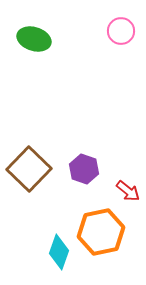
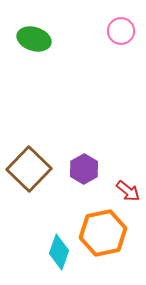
purple hexagon: rotated 12 degrees clockwise
orange hexagon: moved 2 px right, 1 px down
